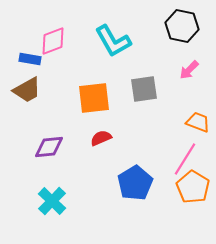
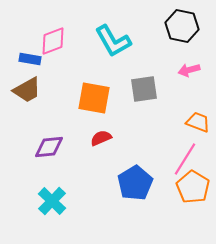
pink arrow: rotated 30 degrees clockwise
orange square: rotated 16 degrees clockwise
